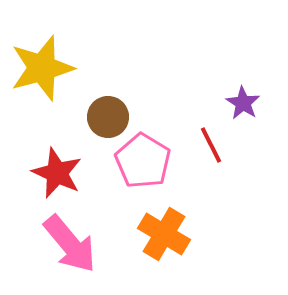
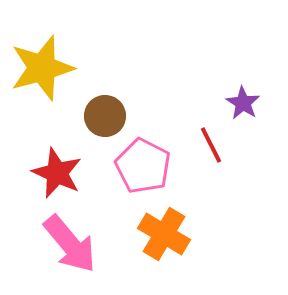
brown circle: moved 3 px left, 1 px up
pink pentagon: moved 5 px down; rotated 4 degrees counterclockwise
